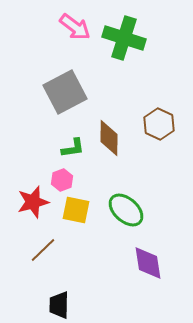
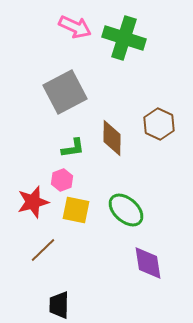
pink arrow: rotated 12 degrees counterclockwise
brown diamond: moved 3 px right
